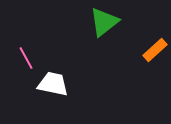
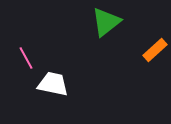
green triangle: moved 2 px right
